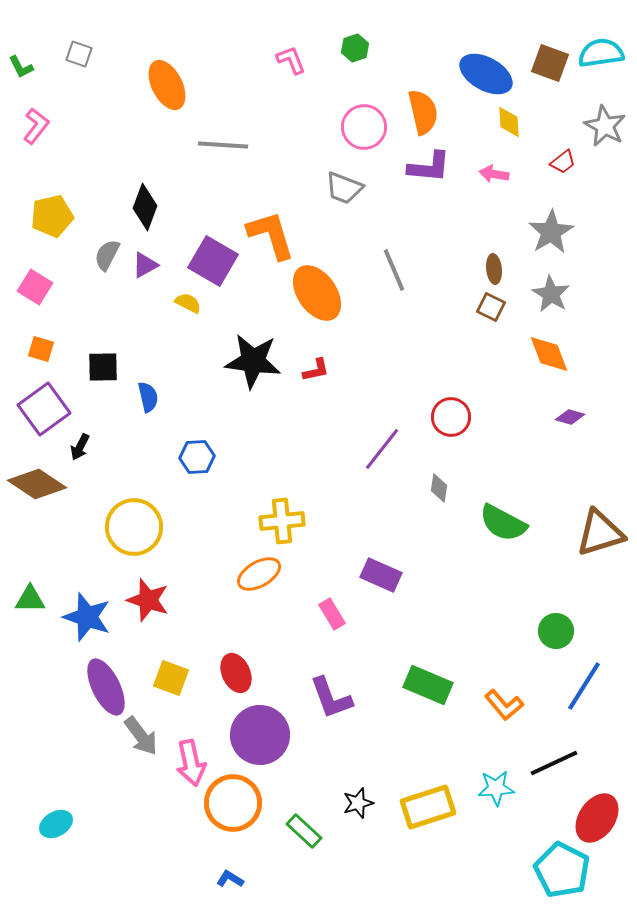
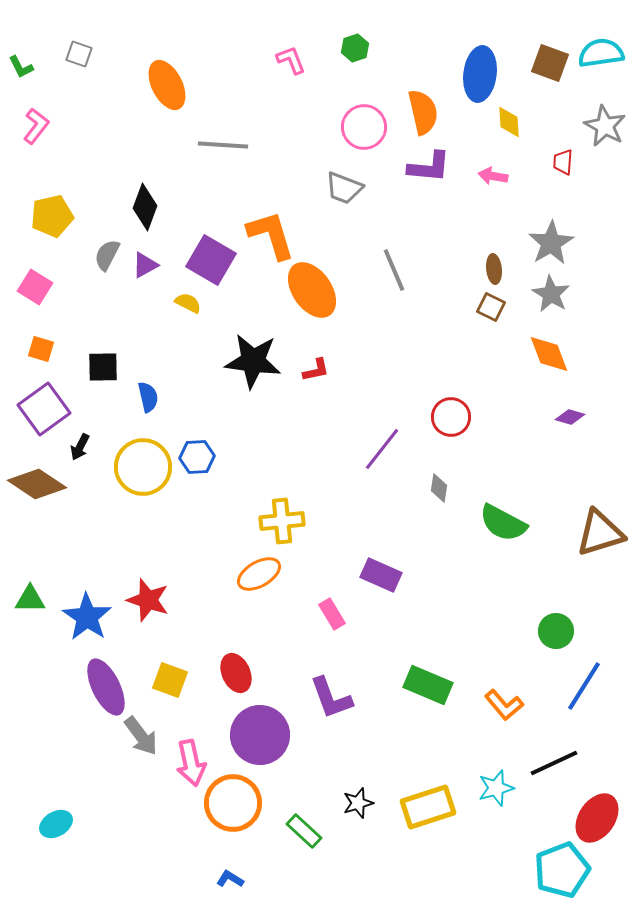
blue ellipse at (486, 74): moved 6 px left; rotated 68 degrees clockwise
red trapezoid at (563, 162): rotated 132 degrees clockwise
pink arrow at (494, 174): moved 1 px left, 2 px down
gray star at (551, 232): moved 11 px down
purple square at (213, 261): moved 2 px left, 1 px up
orange ellipse at (317, 293): moved 5 px left, 3 px up
yellow circle at (134, 527): moved 9 px right, 60 px up
blue star at (87, 617): rotated 15 degrees clockwise
yellow square at (171, 678): moved 1 px left, 2 px down
cyan star at (496, 788): rotated 12 degrees counterclockwise
cyan pentagon at (562, 870): rotated 24 degrees clockwise
